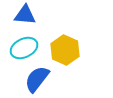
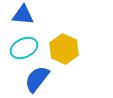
blue triangle: moved 2 px left
yellow hexagon: moved 1 px left, 1 px up
